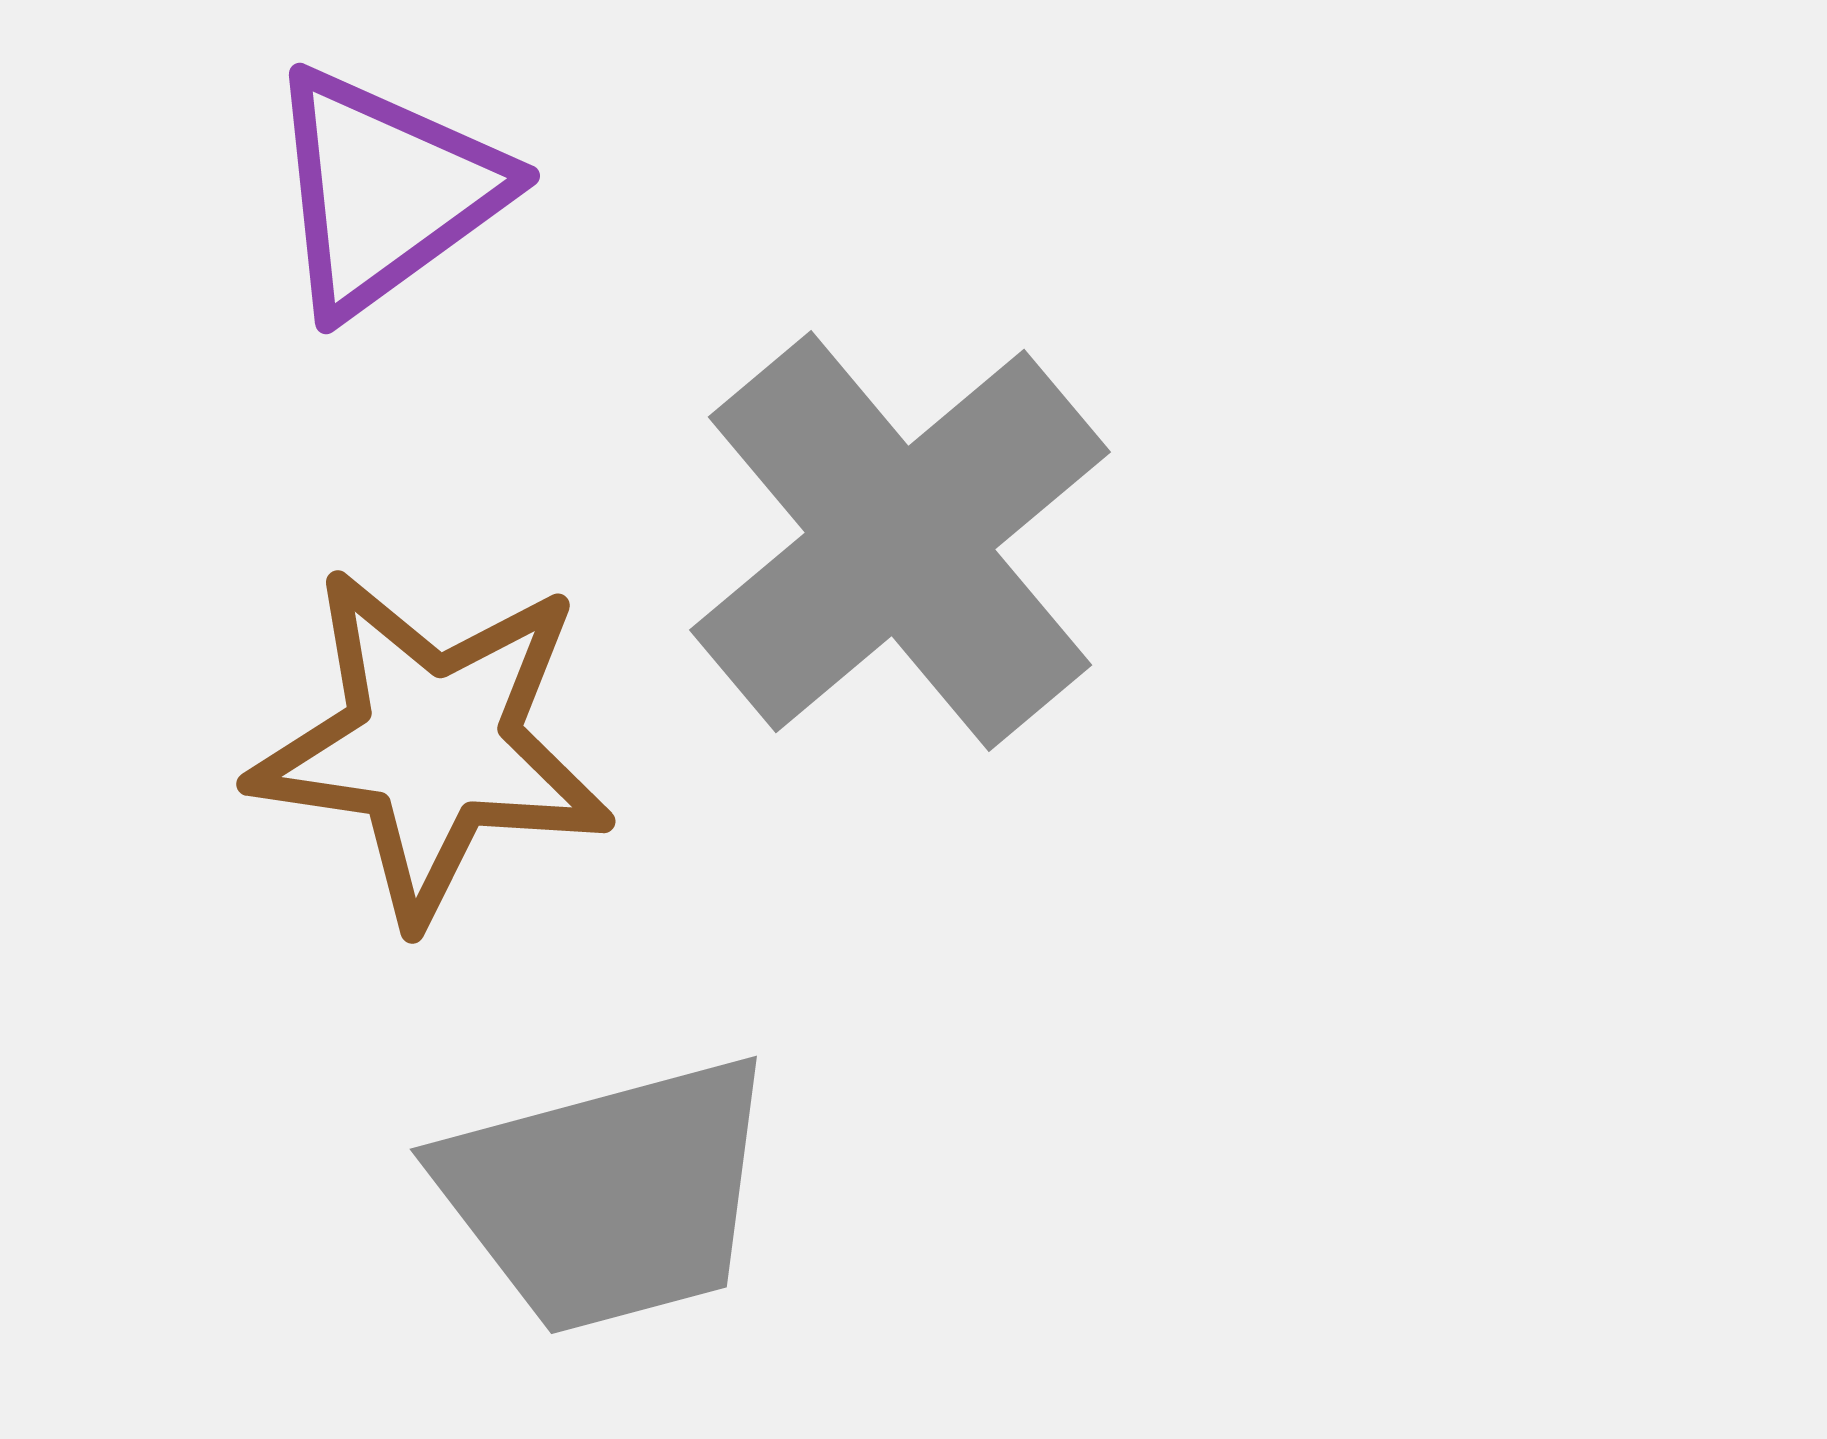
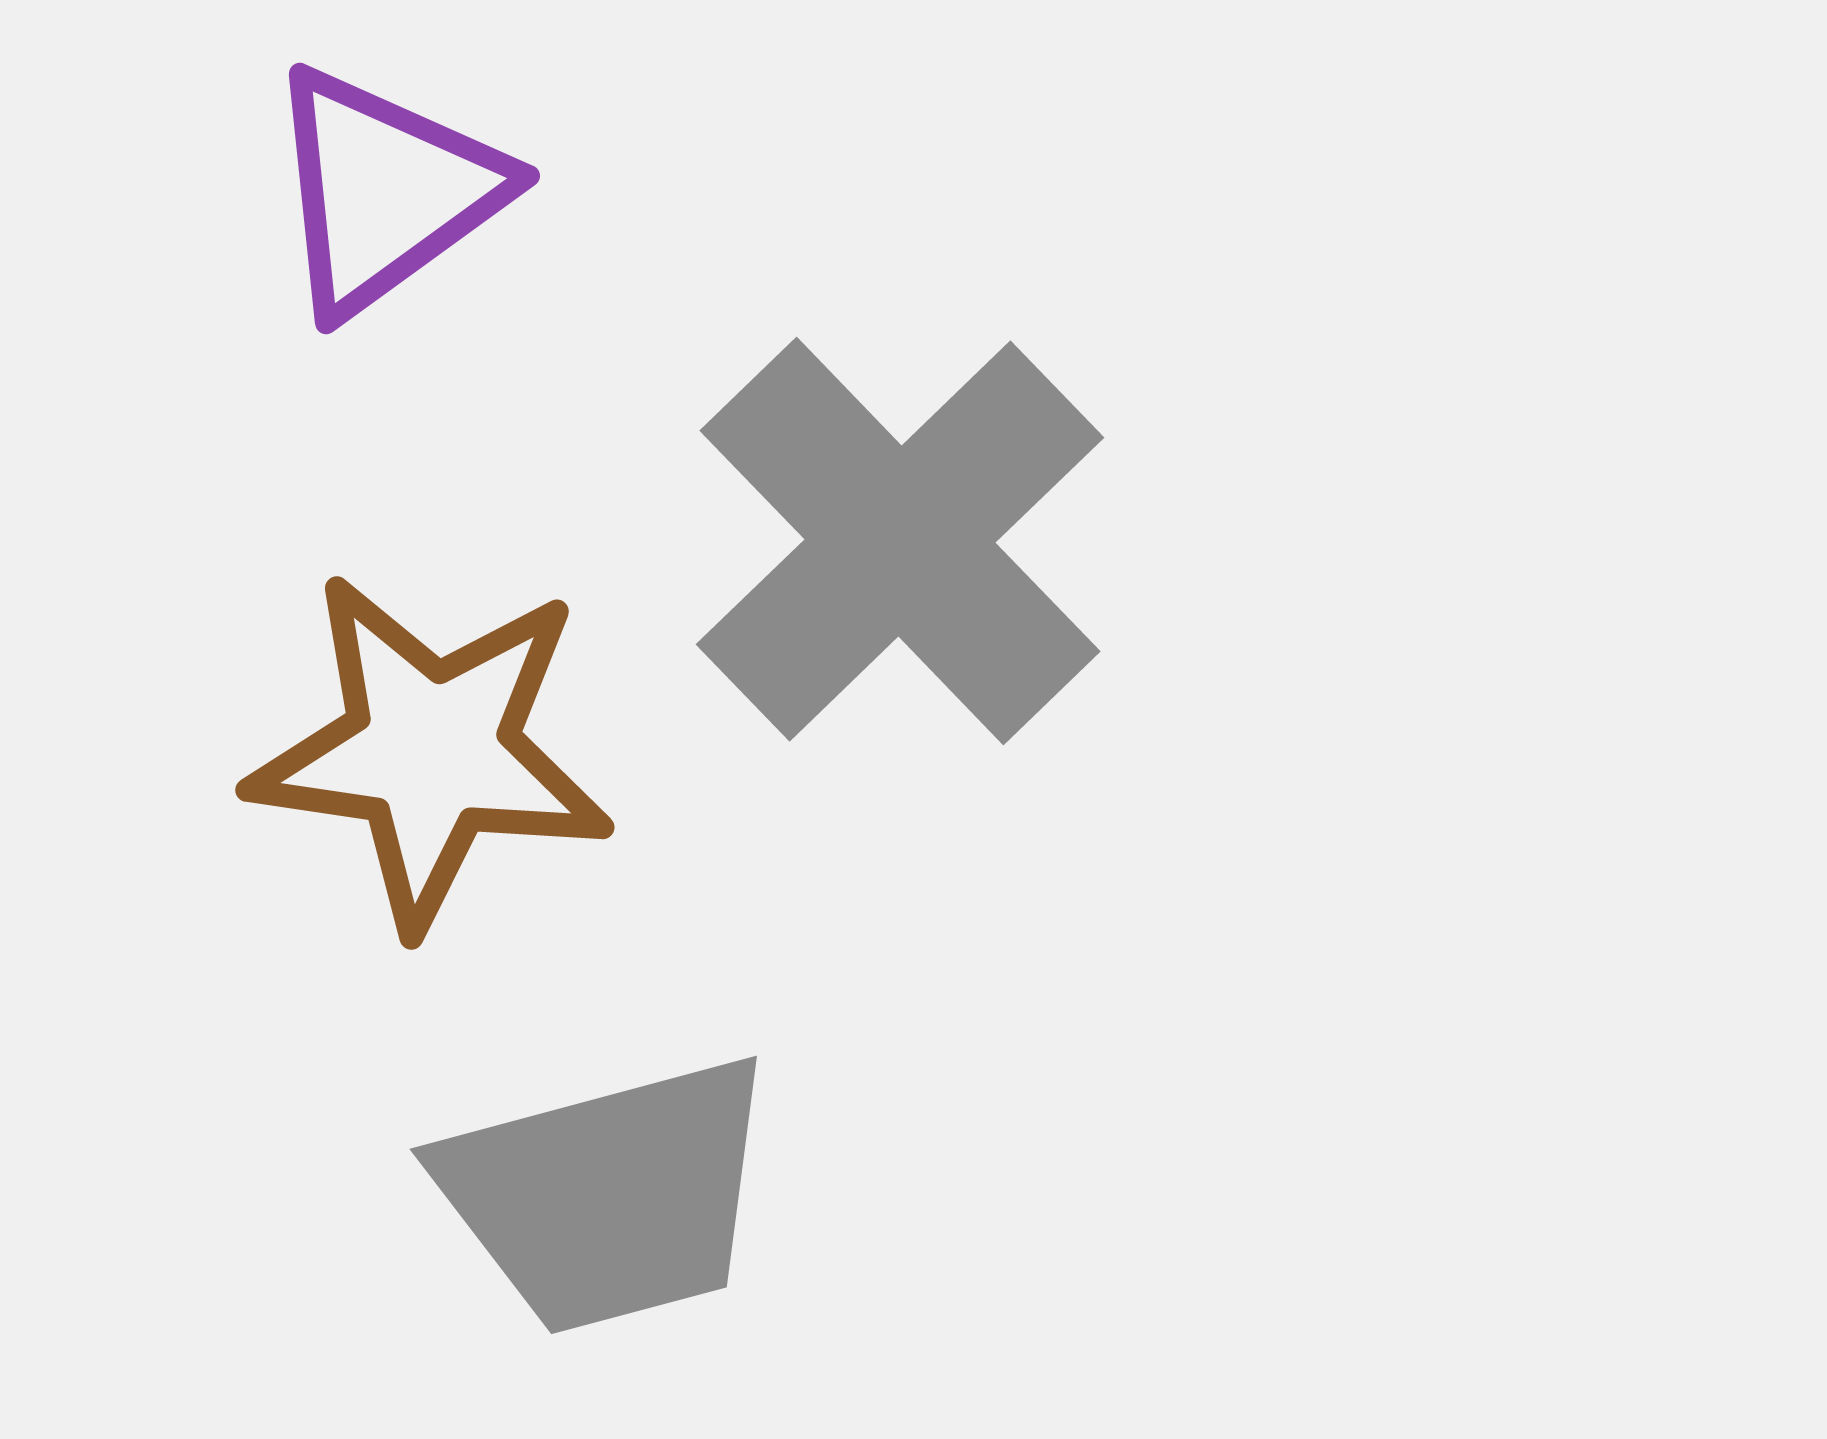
gray cross: rotated 4 degrees counterclockwise
brown star: moved 1 px left, 6 px down
